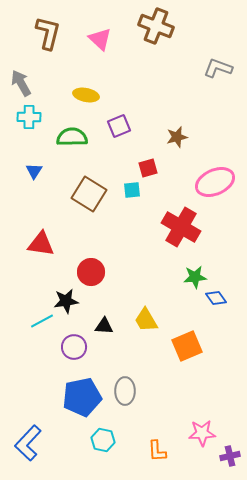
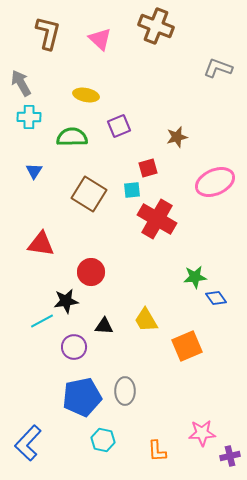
red cross: moved 24 px left, 8 px up
